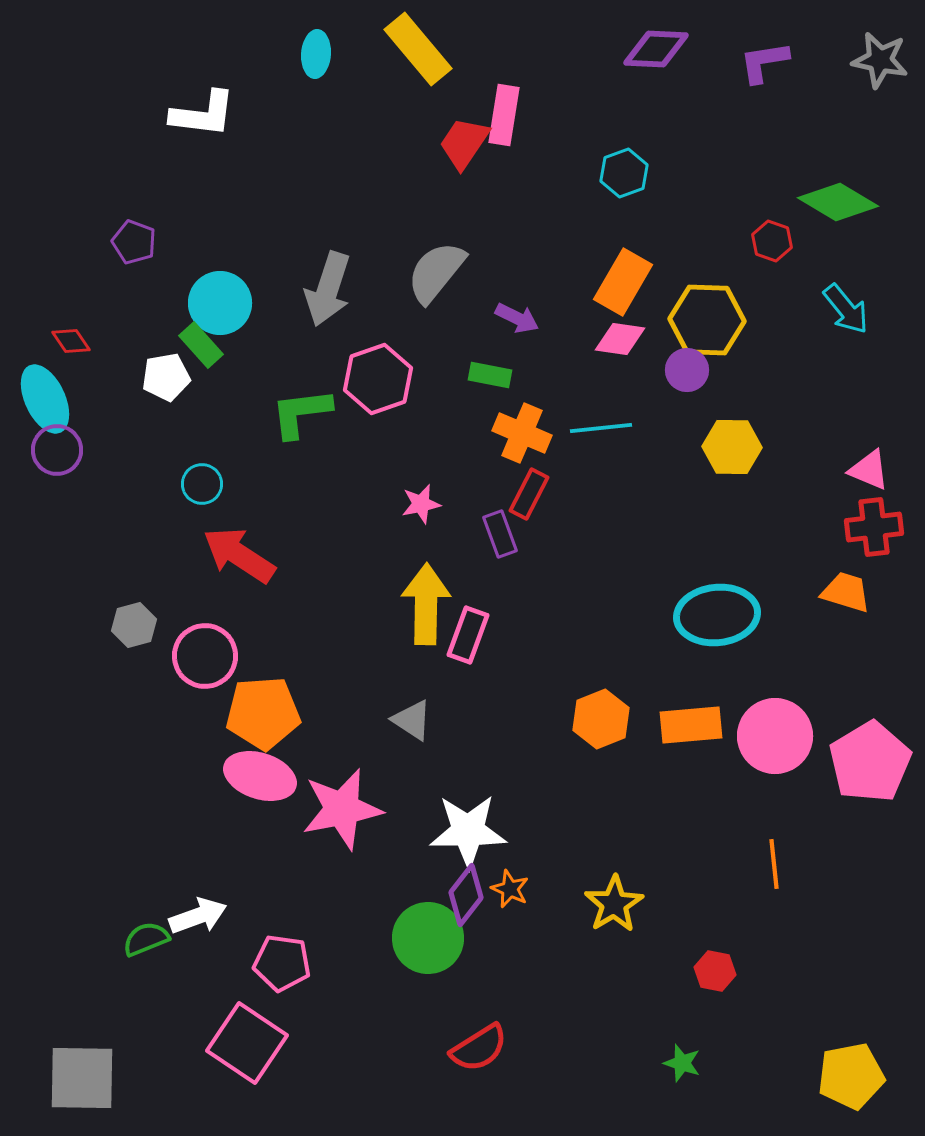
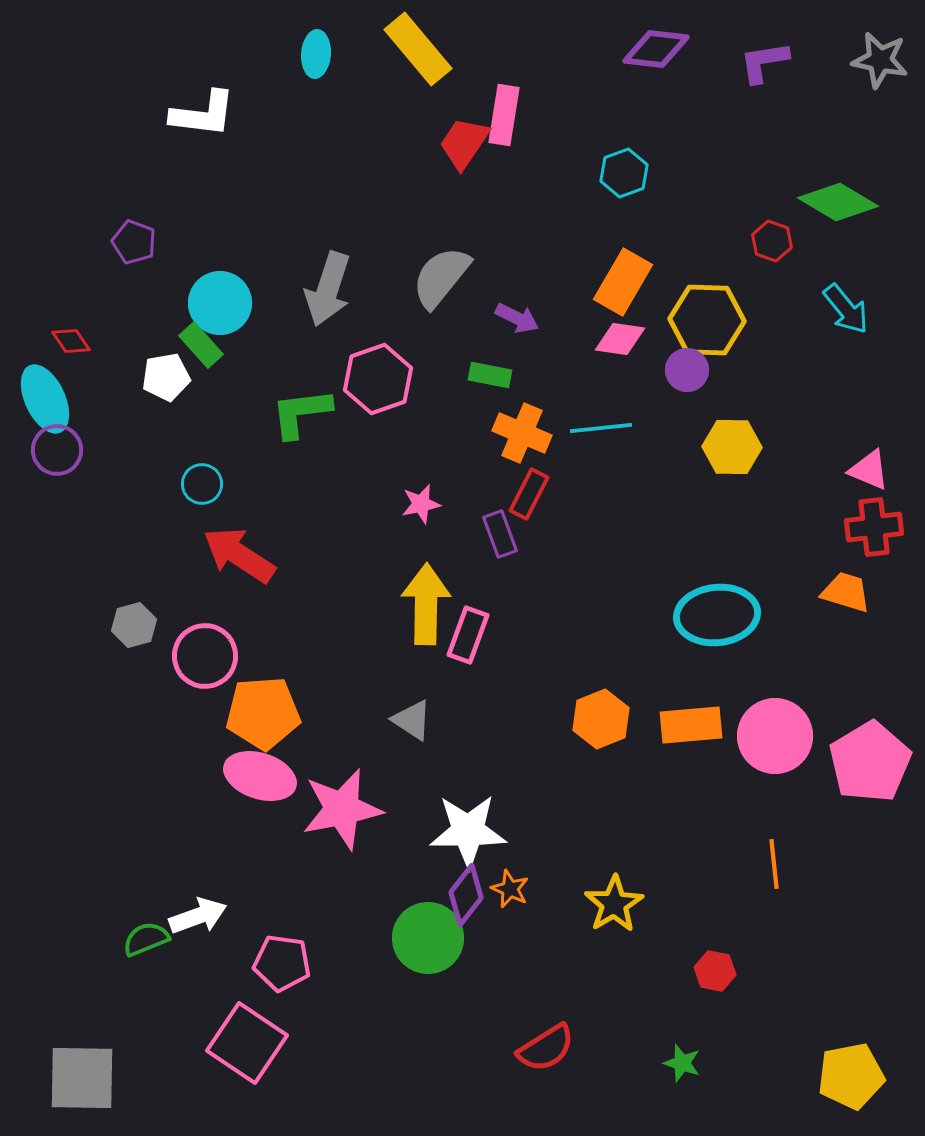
purple diamond at (656, 49): rotated 4 degrees clockwise
gray semicircle at (436, 272): moved 5 px right, 5 px down
red semicircle at (479, 1048): moved 67 px right
